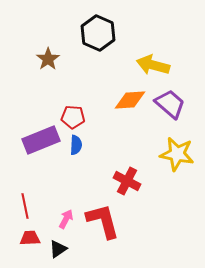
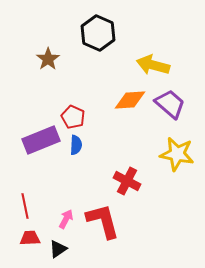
red pentagon: rotated 20 degrees clockwise
